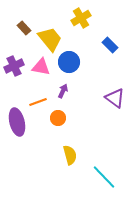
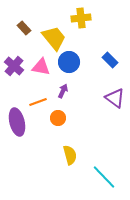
yellow cross: rotated 24 degrees clockwise
yellow trapezoid: moved 4 px right, 1 px up
blue rectangle: moved 15 px down
purple cross: rotated 24 degrees counterclockwise
